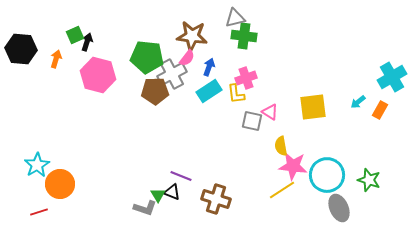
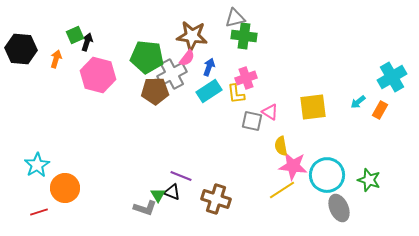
orange circle: moved 5 px right, 4 px down
